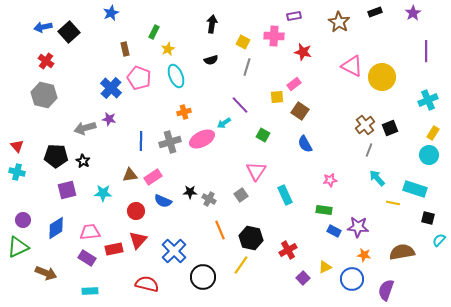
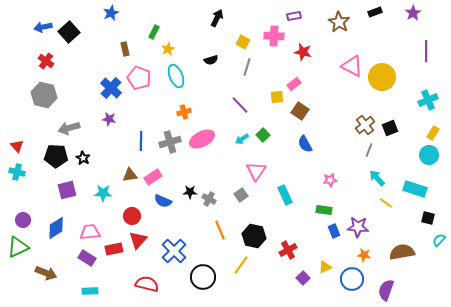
black arrow at (212, 24): moved 5 px right, 6 px up; rotated 18 degrees clockwise
cyan arrow at (224, 123): moved 18 px right, 16 px down
gray arrow at (85, 128): moved 16 px left
green square at (263, 135): rotated 16 degrees clockwise
black star at (83, 161): moved 3 px up
yellow line at (393, 203): moved 7 px left; rotated 24 degrees clockwise
red circle at (136, 211): moved 4 px left, 5 px down
blue rectangle at (334, 231): rotated 40 degrees clockwise
black hexagon at (251, 238): moved 3 px right, 2 px up
